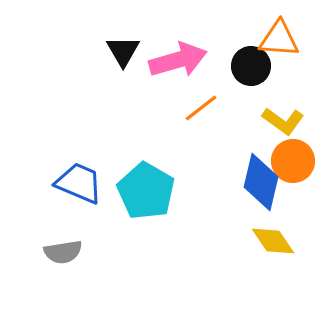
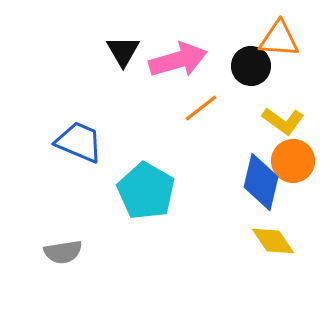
blue trapezoid: moved 41 px up
